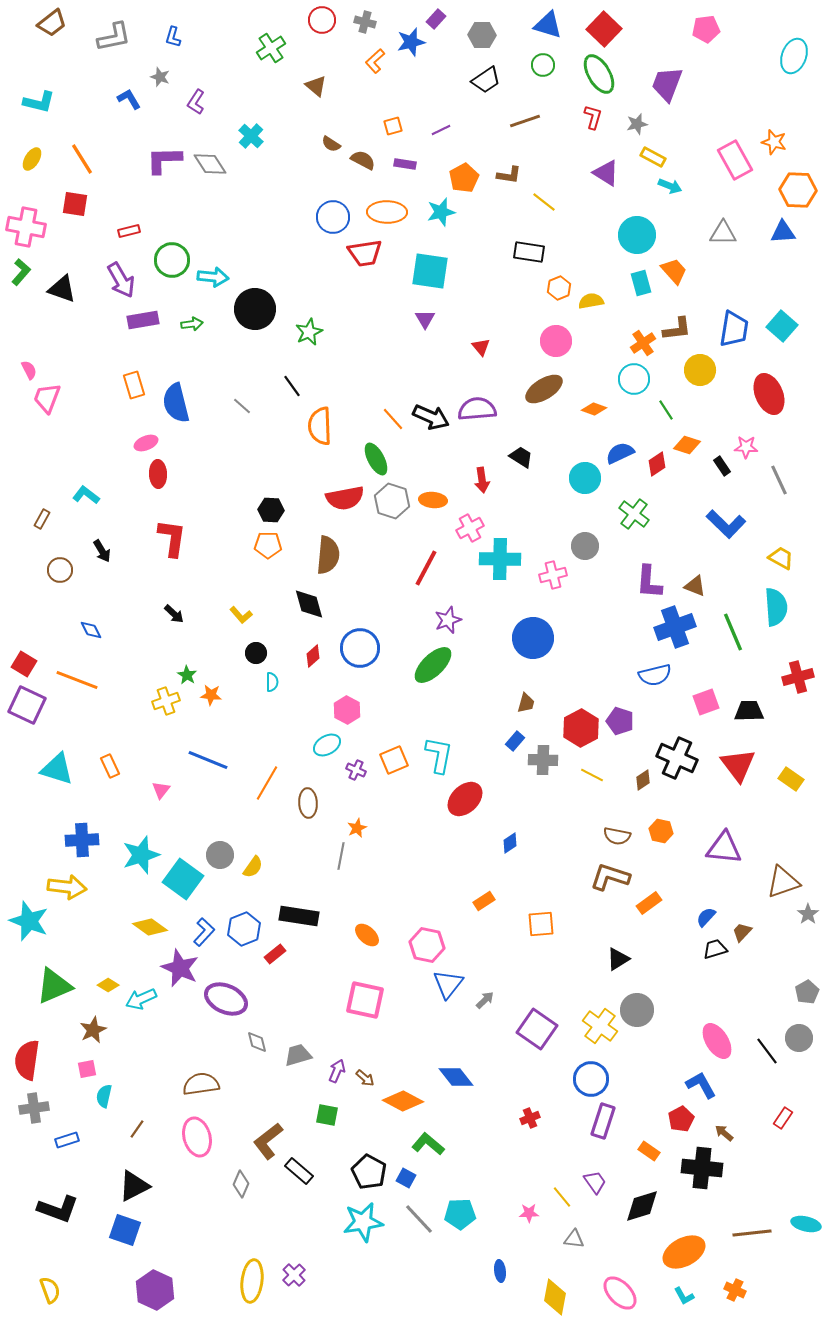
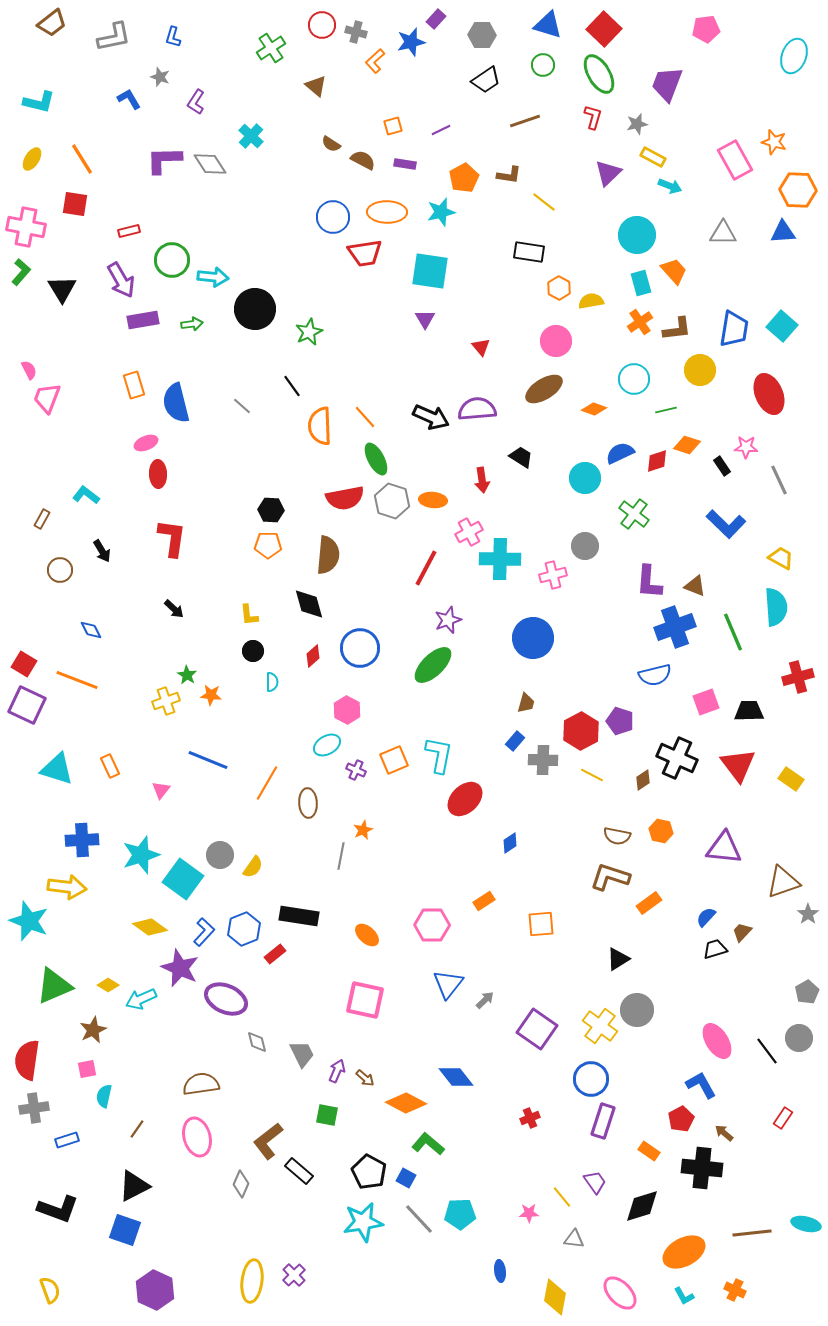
red circle at (322, 20): moved 5 px down
gray cross at (365, 22): moved 9 px left, 10 px down
purple triangle at (606, 173): moved 2 px right; rotated 44 degrees clockwise
orange hexagon at (559, 288): rotated 10 degrees counterclockwise
black triangle at (62, 289): rotated 40 degrees clockwise
orange cross at (643, 343): moved 3 px left, 21 px up
green line at (666, 410): rotated 70 degrees counterclockwise
orange line at (393, 419): moved 28 px left, 2 px up
red diamond at (657, 464): moved 3 px up; rotated 15 degrees clockwise
pink cross at (470, 528): moved 1 px left, 4 px down
black arrow at (174, 614): moved 5 px up
yellow L-shape at (241, 615): moved 8 px right; rotated 35 degrees clockwise
black circle at (256, 653): moved 3 px left, 2 px up
red hexagon at (581, 728): moved 3 px down
orange star at (357, 828): moved 6 px right, 2 px down
pink hexagon at (427, 945): moved 5 px right, 20 px up; rotated 12 degrees counterclockwise
gray trapezoid at (298, 1055): moved 4 px right, 1 px up; rotated 80 degrees clockwise
orange diamond at (403, 1101): moved 3 px right, 2 px down
